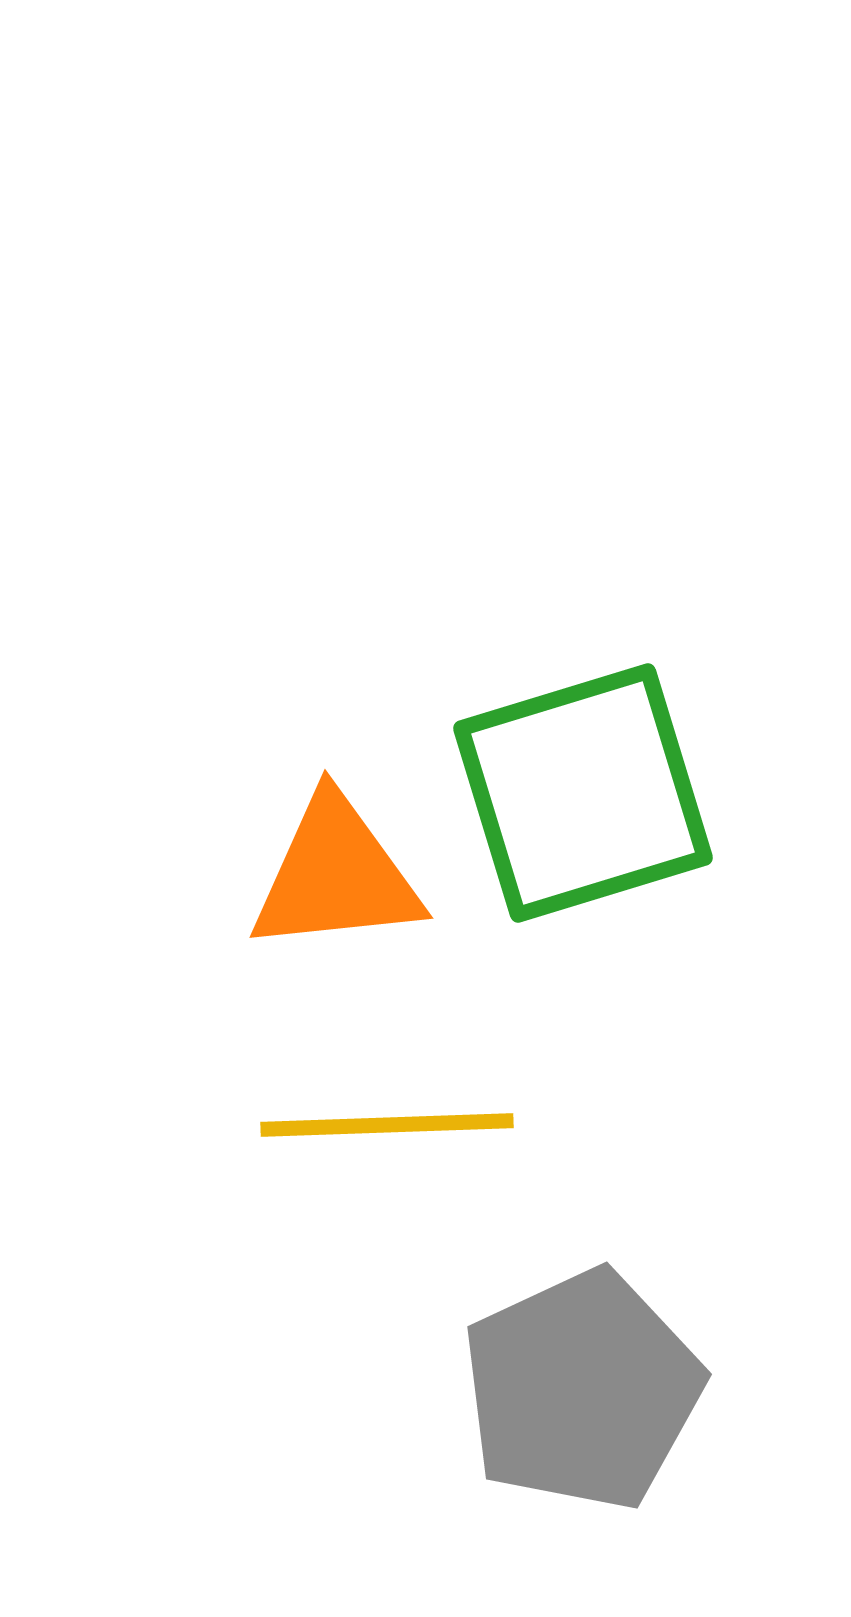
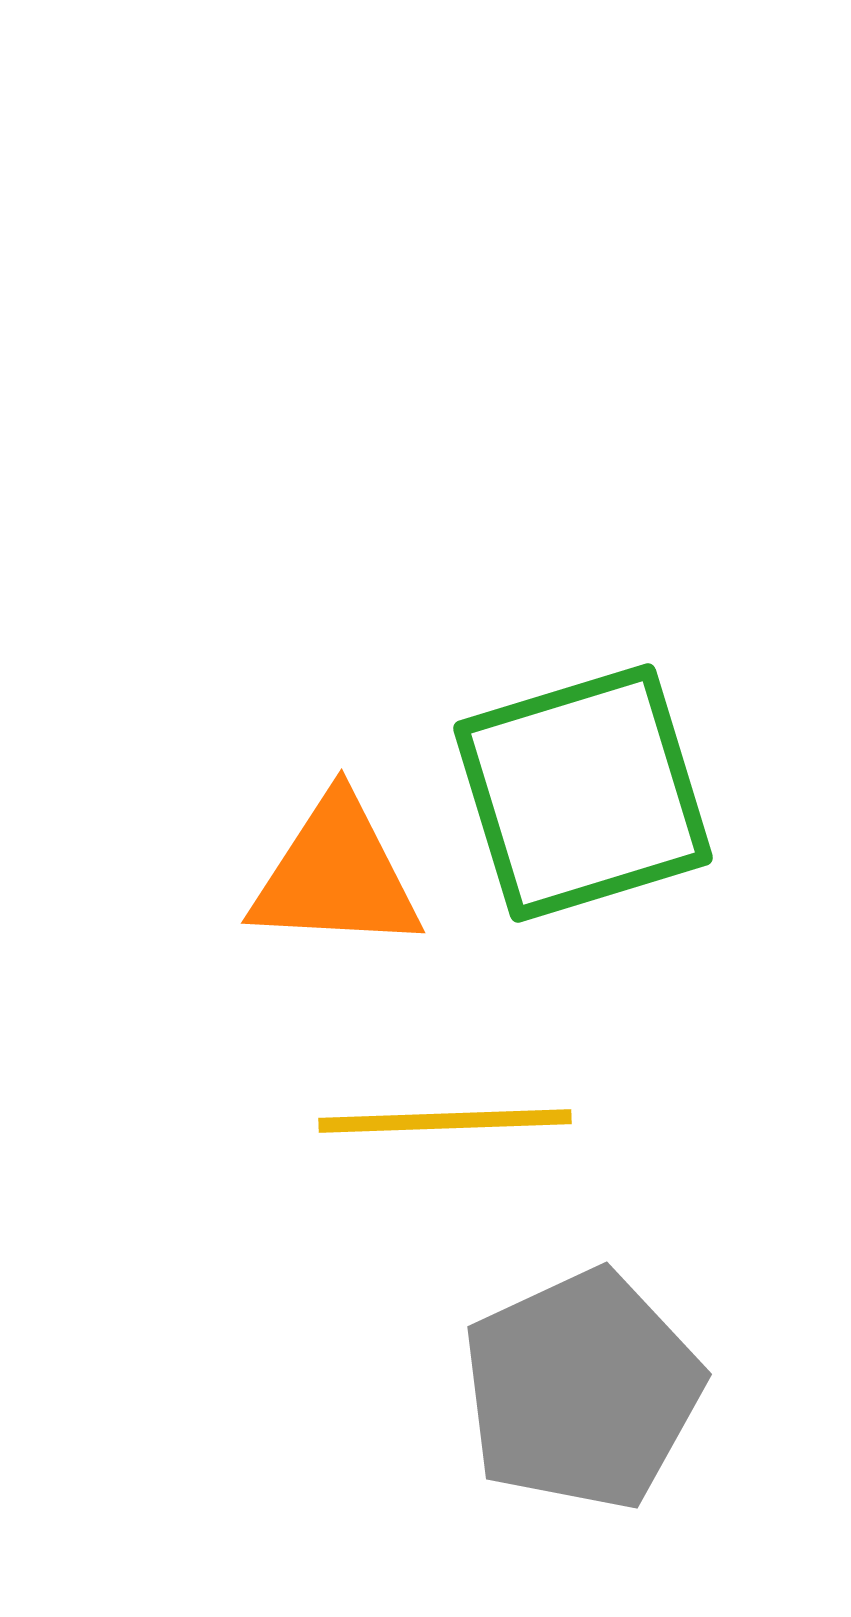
orange triangle: rotated 9 degrees clockwise
yellow line: moved 58 px right, 4 px up
